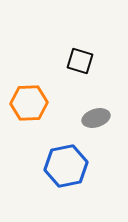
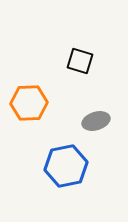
gray ellipse: moved 3 px down
